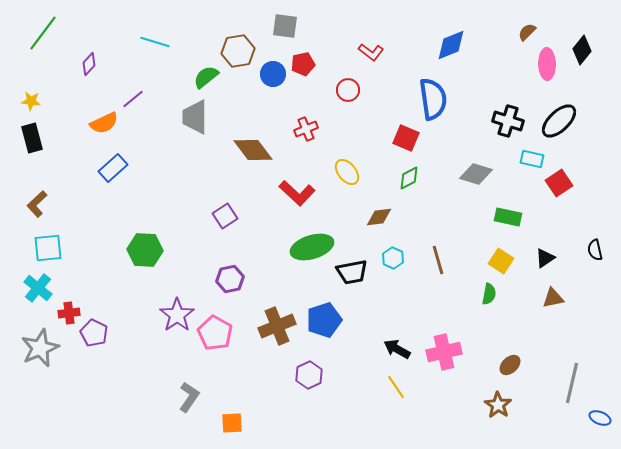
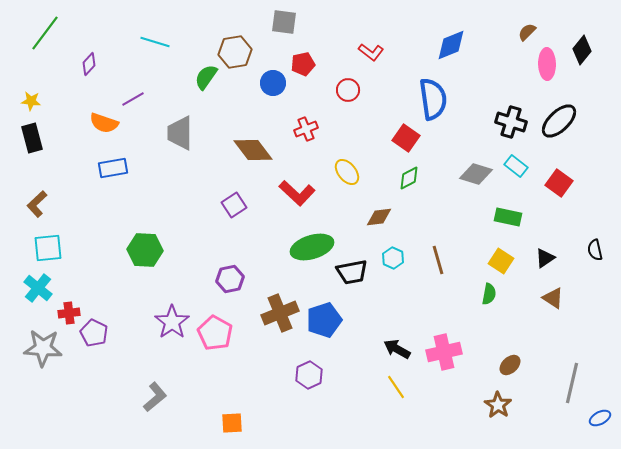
gray square at (285, 26): moved 1 px left, 4 px up
green line at (43, 33): moved 2 px right
brown hexagon at (238, 51): moved 3 px left, 1 px down
blue circle at (273, 74): moved 9 px down
green semicircle at (206, 77): rotated 16 degrees counterclockwise
purple line at (133, 99): rotated 10 degrees clockwise
gray trapezoid at (195, 117): moved 15 px left, 16 px down
black cross at (508, 121): moved 3 px right, 1 px down
orange semicircle at (104, 123): rotated 44 degrees clockwise
red square at (406, 138): rotated 12 degrees clockwise
cyan rectangle at (532, 159): moved 16 px left, 7 px down; rotated 25 degrees clockwise
blue rectangle at (113, 168): rotated 32 degrees clockwise
red square at (559, 183): rotated 20 degrees counterclockwise
purple square at (225, 216): moved 9 px right, 11 px up
brown triangle at (553, 298): rotated 45 degrees clockwise
purple star at (177, 315): moved 5 px left, 7 px down
brown cross at (277, 326): moved 3 px right, 13 px up
gray star at (40, 348): moved 3 px right; rotated 27 degrees clockwise
gray L-shape at (189, 397): moved 34 px left; rotated 16 degrees clockwise
blue ellipse at (600, 418): rotated 50 degrees counterclockwise
